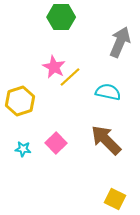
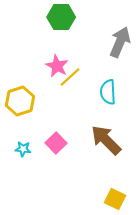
pink star: moved 3 px right, 1 px up
cyan semicircle: rotated 105 degrees counterclockwise
